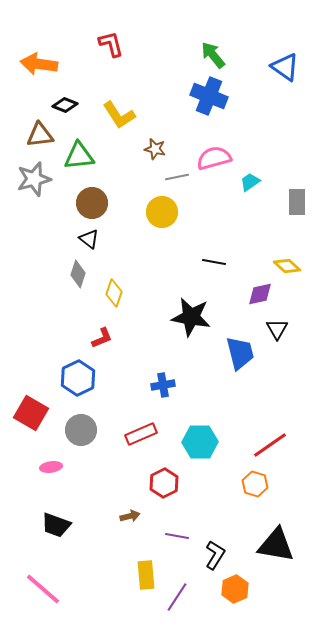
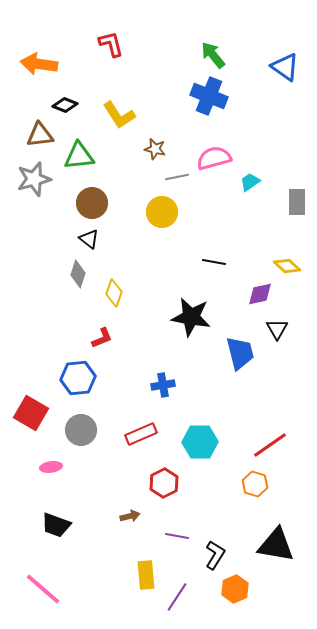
blue hexagon at (78, 378): rotated 20 degrees clockwise
